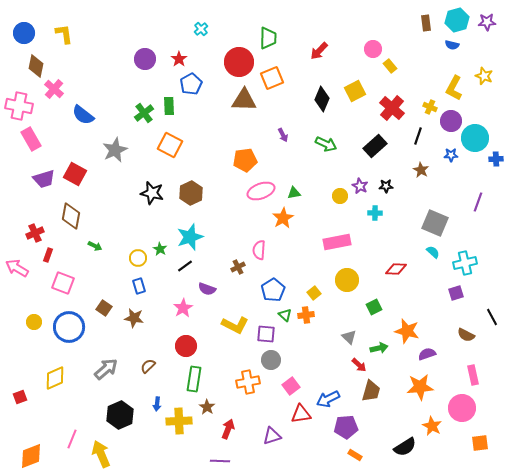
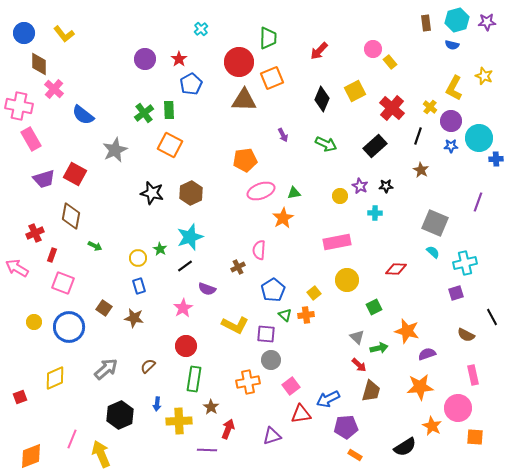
yellow L-shape at (64, 34): rotated 150 degrees clockwise
brown diamond at (36, 66): moved 3 px right, 2 px up; rotated 10 degrees counterclockwise
yellow rectangle at (390, 66): moved 4 px up
green rectangle at (169, 106): moved 4 px down
yellow cross at (430, 107): rotated 16 degrees clockwise
cyan circle at (475, 138): moved 4 px right
blue star at (451, 155): moved 9 px up
red rectangle at (48, 255): moved 4 px right
gray triangle at (349, 337): moved 8 px right
brown star at (207, 407): moved 4 px right
pink circle at (462, 408): moved 4 px left
orange square at (480, 443): moved 5 px left, 6 px up; rotated 12 degrees clockwise
purple line at (220, 461): moved 13 px left, 11 px up
